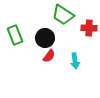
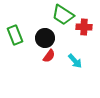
red cross: moved 5 px left, 1 px up
cyan arrow: rotated 35 degrees counterclockwise
